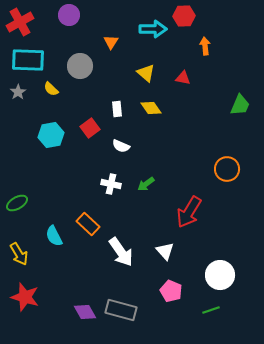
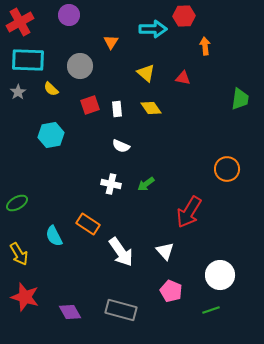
green trapezoid: moved 6 px up; rotated 15 degrees counterclockwise
red square: moved 23 px up; rotated 18 degrees clockwise
orange rectangle: rotated 10 degrees counterclockwise
purple diamond: moved 15 px left
